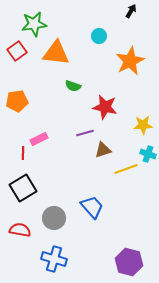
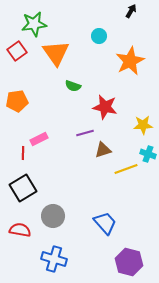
orange triangle: rotated 48 degrees clockwise
blue trapezoid: moved 13 px right, 16 px down
gray circle: moved 1 px left, 2 px up
